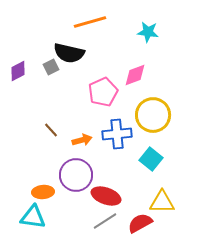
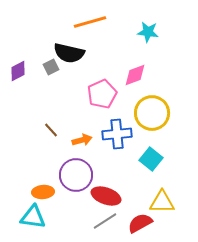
pink pentagon: moved 1 px left, 2 px down
yellow circle: moved 1 px left, 2 px up
